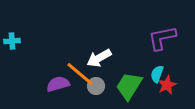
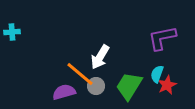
cyan cross: moved 9 px up
white arrow: moved 1 px right, 1 px up; rotated 30 degrees counterclockwise
purple semicircle: moved 6 px right, 8 px down
